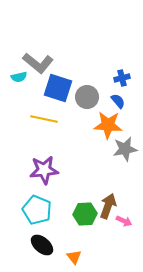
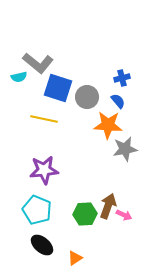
pink arrow: moved 6 px up
orange triangle: moved 1 px right, 1 px down; rotated 35 degrees clockwise
